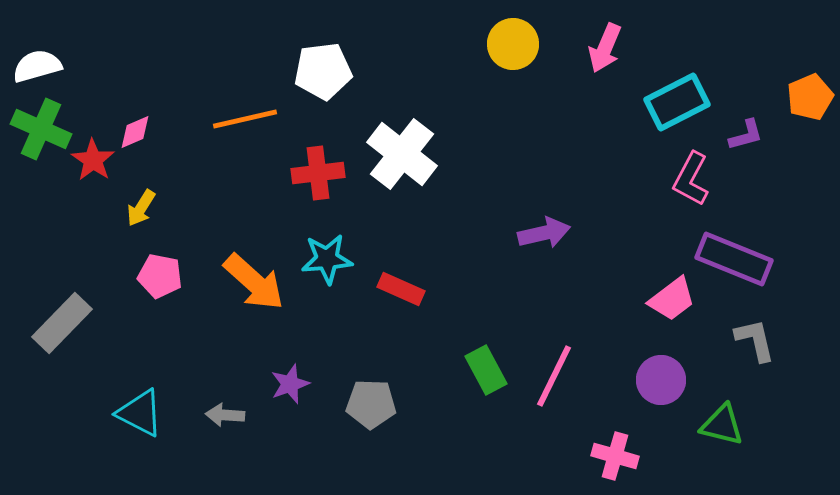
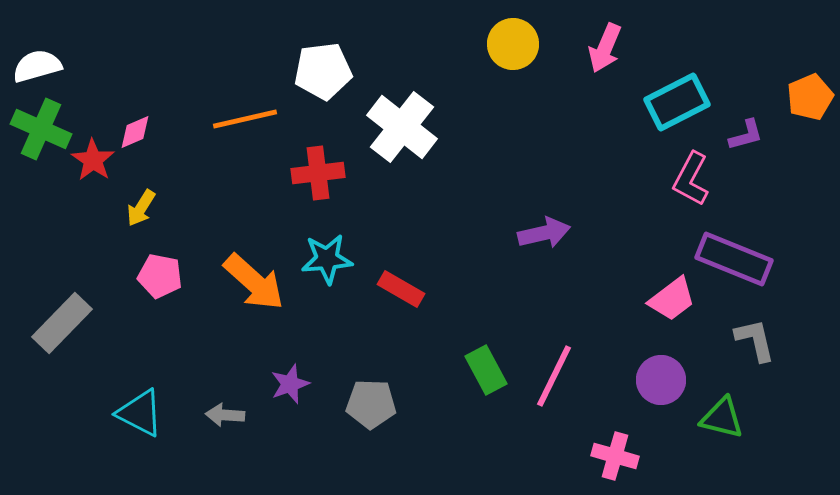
white cross: moved 27 px up
red rectangle: rotated 6 degrees clockwise
green triangle: moved 7 px up
